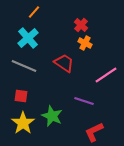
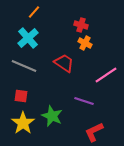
red cross: rotated 24 degrees counterclockwise
